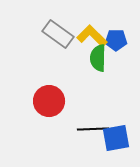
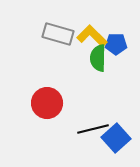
gray rectangle: rotated 20 degrees counterclockwise
blue pentagon: moved 4 px down
red circle: moved 2 px left, 2 px down
black line: rotated 12 degrees counterclockwise
blue square: rotated 32 degrees counterclockwise
